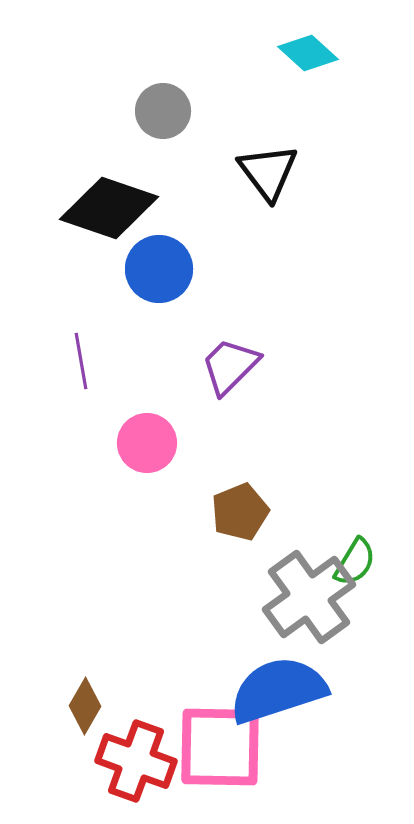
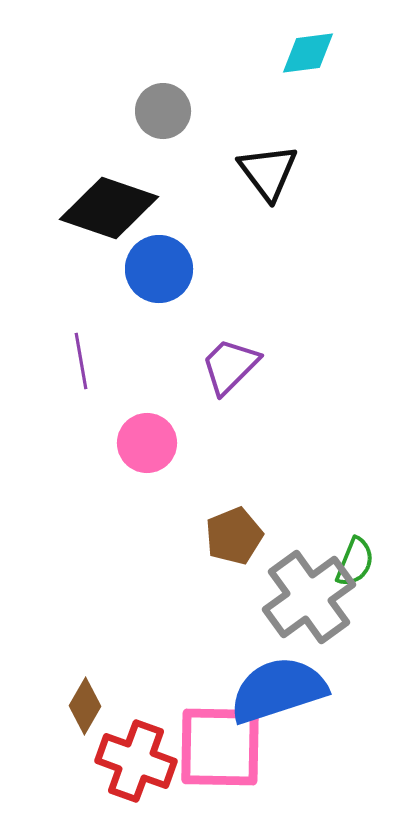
cyan diamond: rotated 50 degrees counterclockwise
brown pentagon: moved 6 px left, 24 px down
green semicircle: rotated 9 degrees counterclockwise
